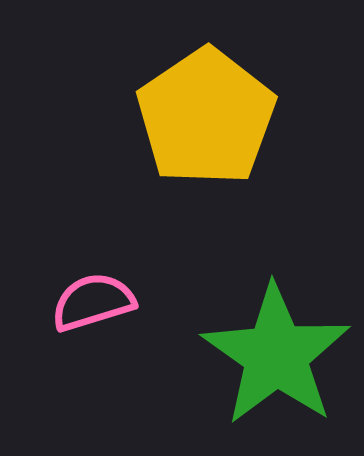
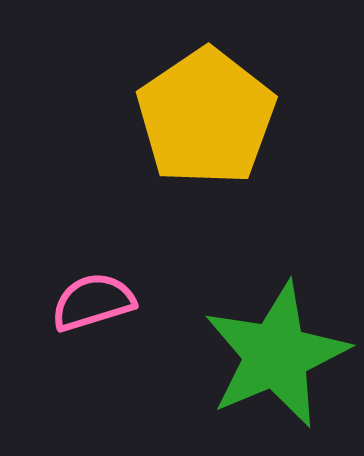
green star: rotated 14 degrees clockwise
